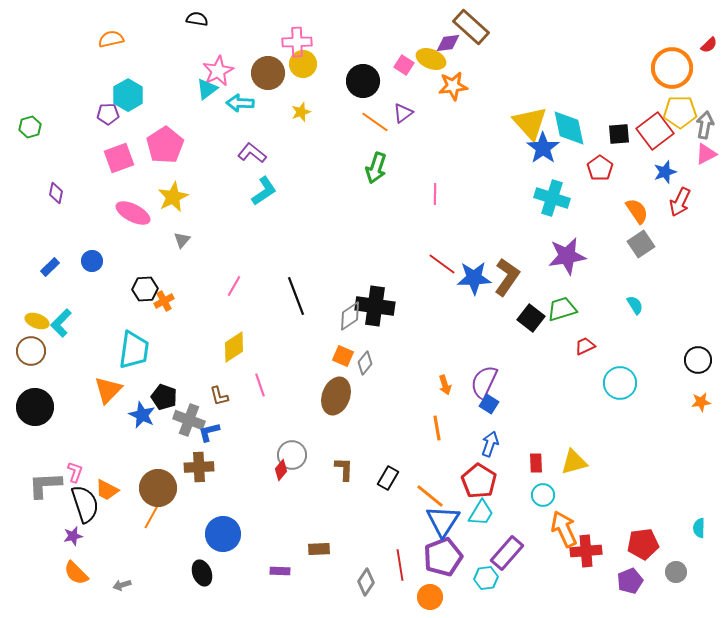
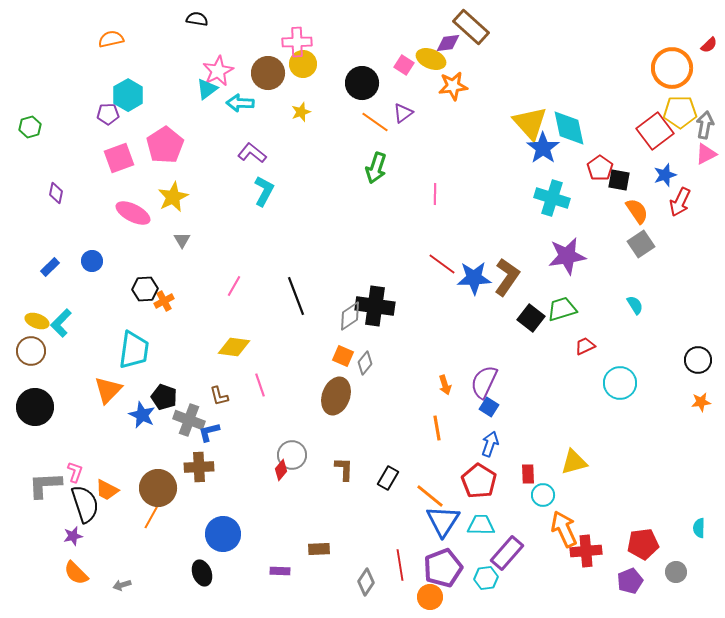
black circle at (363, 81): moved 1 px left, 2 px down
black square at (619, 134): moved 46 px down; rotated 15 degrees clockwise
blue star at (665, 172): moved 3 px down
cyan L-shape at (264, 191): rotated 28 degrees counterclockwise
gray triangle at (182, 240): rotated 12 degrees counterclockwise
yellow diamond at (234, 347): rotated 40 degrees clockwise
blue square at (489, 404): moved 3 px down
red rectangle at (536, 463): moved 8 px left, 11 px down
cyan trapezoid at (481, 513): moved 12 px down; rotated 120 degrees counterclockwise
purple pentagon at (443, 557): moved 11 px down
